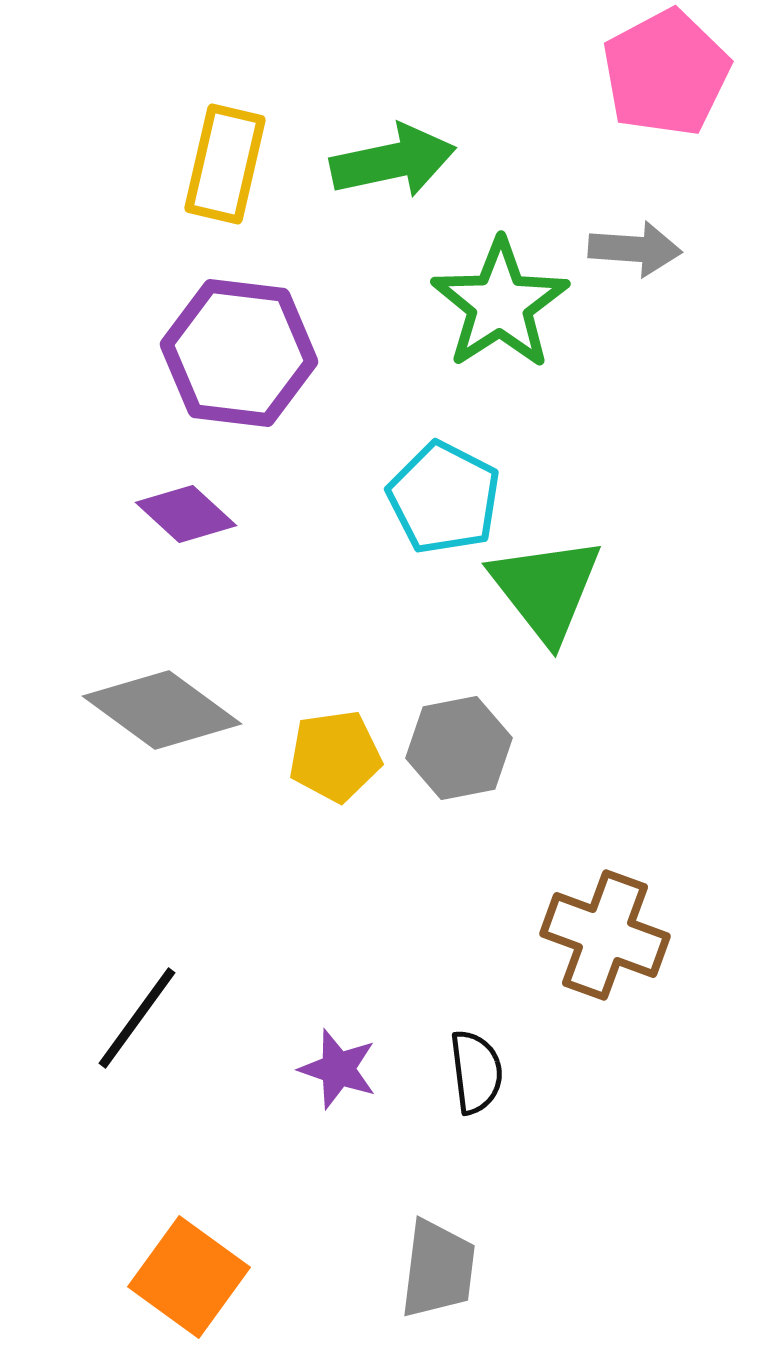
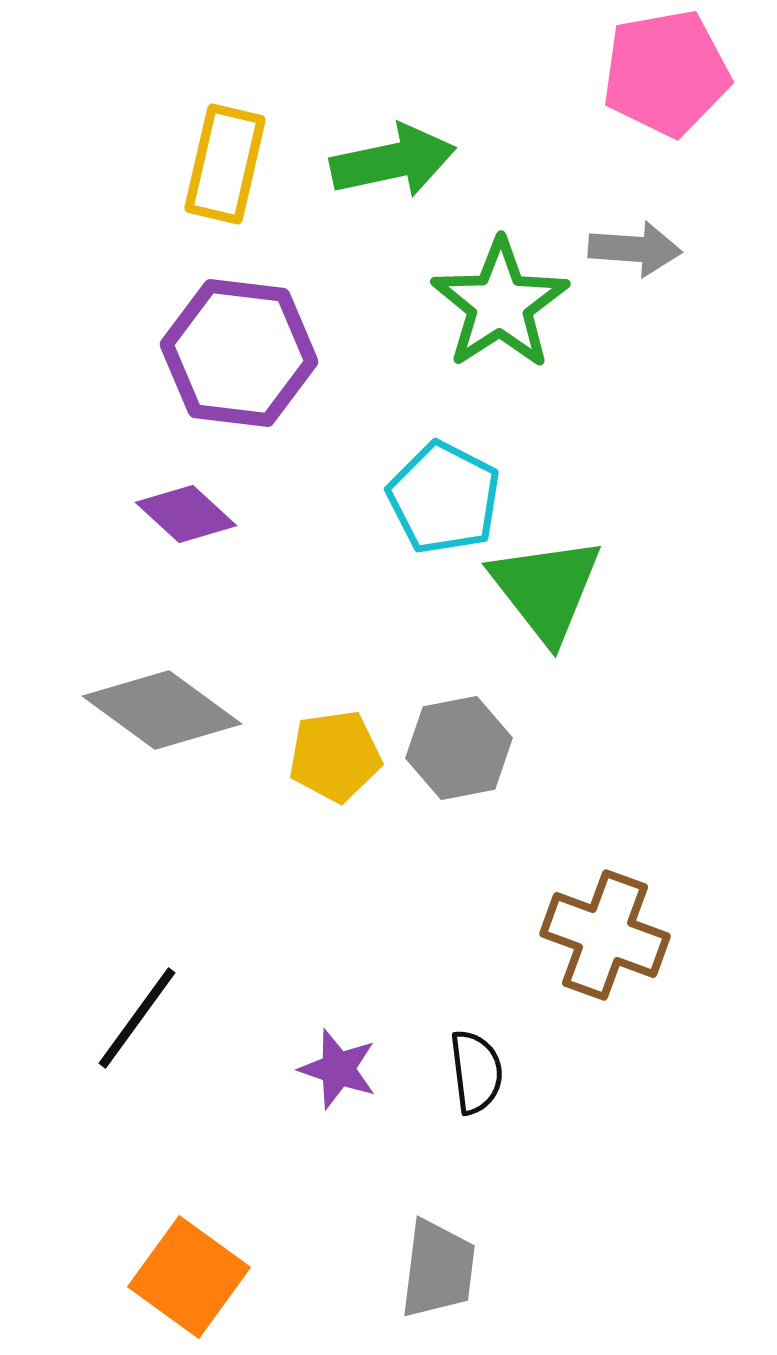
pink pentagon: rotated 18 degrees clockwise
